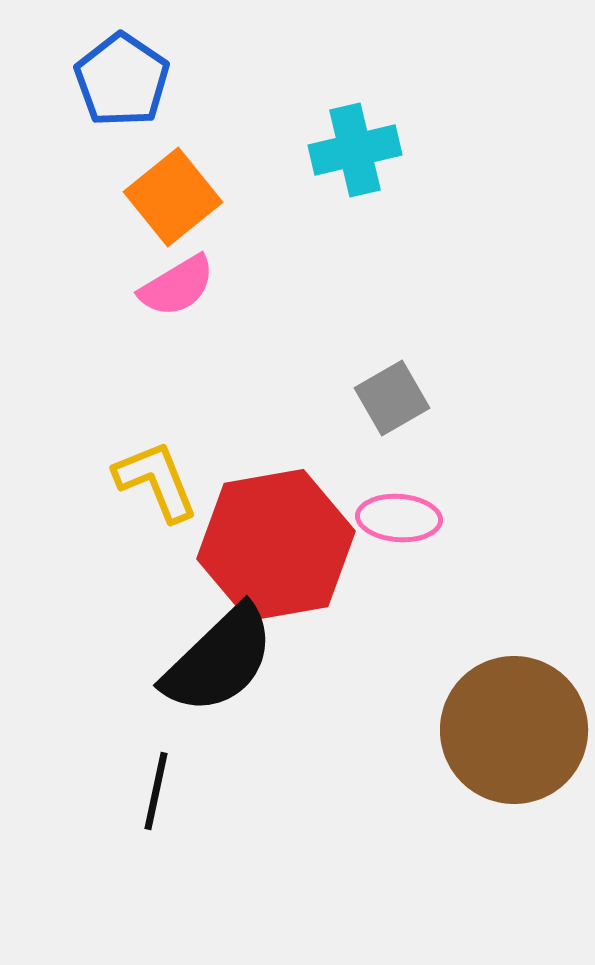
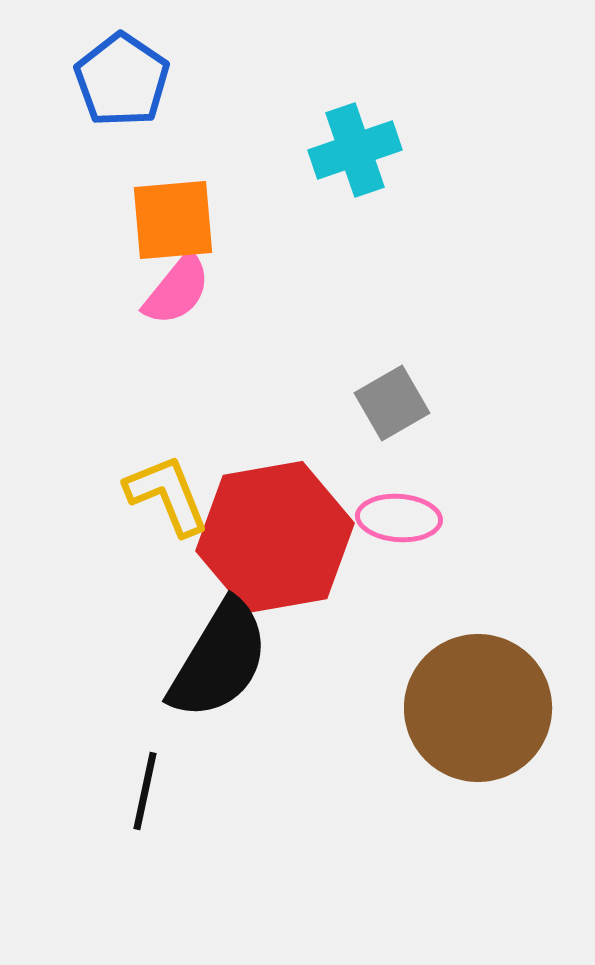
cyan cross: rotated 6 degrees counterclockwise
orange square: moved 23 px down; rotated 34 degrees clockwise
pink semicircle: moved 4 px down; rotated 20 degrees counterclockwise
gray square: moved 5 px down
yellow L-shape: moved 11 px right, 14 px down
red hexagon: moved 1 px left, 8 px up
black semicircle: rotated 15 degrees counterclockwise
brown circle: moved 36 px left, 22 px up
black line: moved 11 px left
